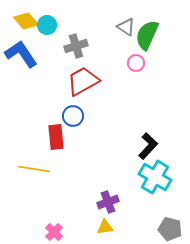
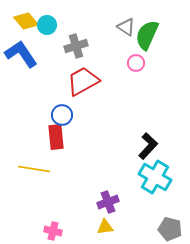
blue circle: moved 11 px left, 1 px up
pink cross: moved 1 px left, 1 px up; rotated 30 degrees counterclockwise
